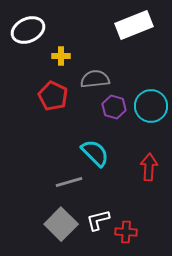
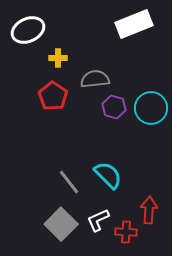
white rectangle: moved 1 px up
yellow cross: moved 3 px left, 2 px down
red pentagon: rotated 8 degrees clockwise
cyan circle: moved 2 px down
cyan semicircle: moved 13 px right, 22 px down
red arrow: moved 43 px down
gray line: rotated 68 degrees clockwise
white L-shape: rotated 10 degrees counterclockwise
